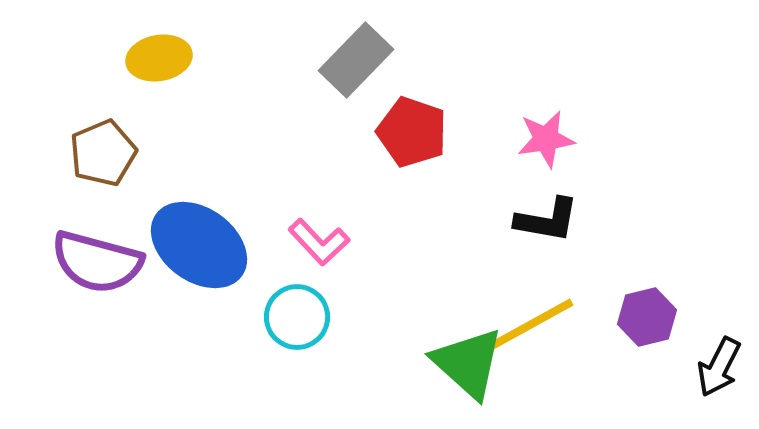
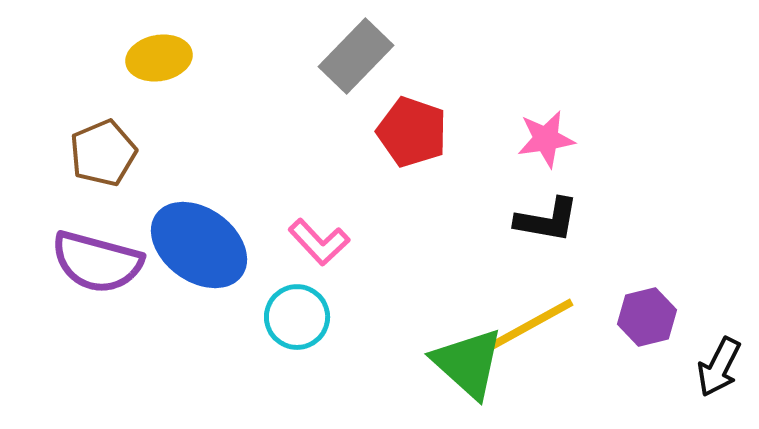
gray rectangle: moved 4 px up
